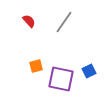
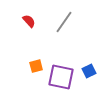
purple square: moved 2 px up
